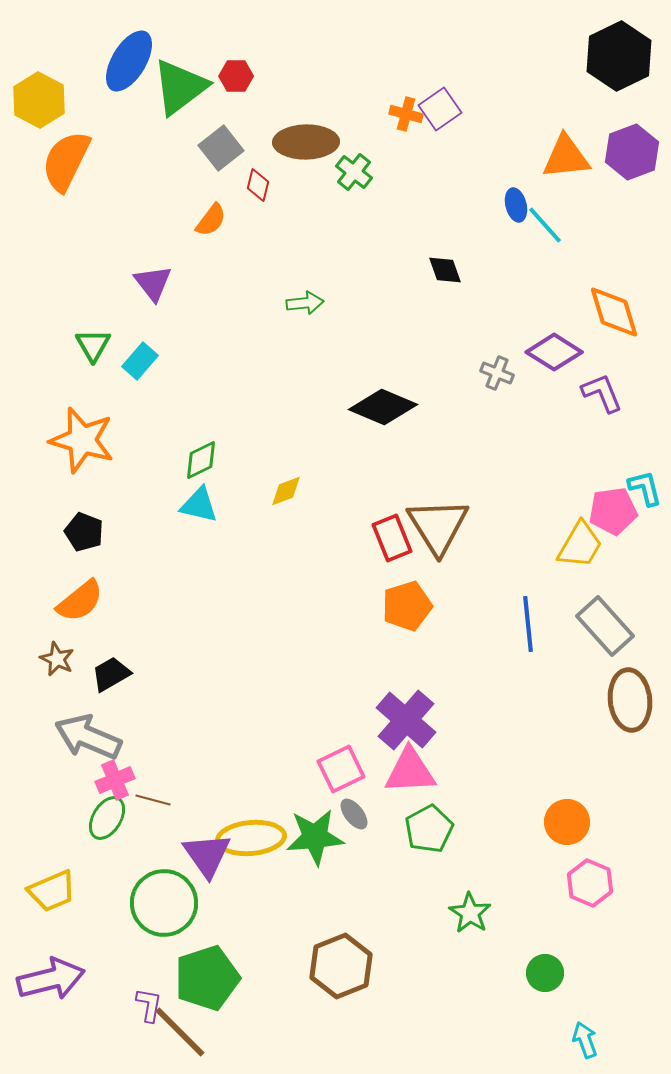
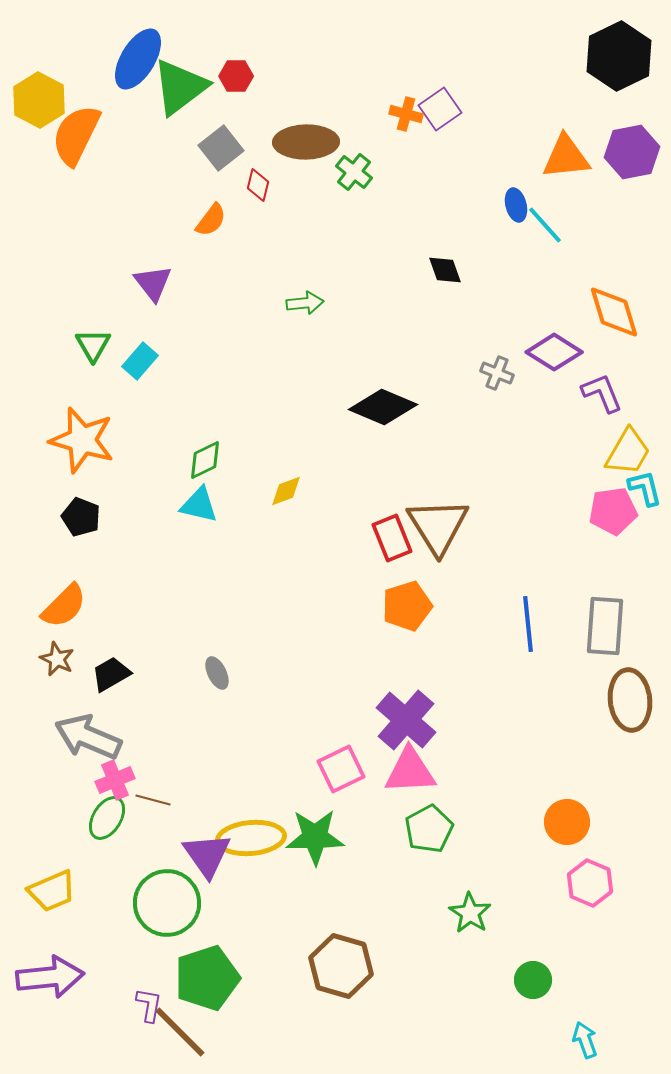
blue ellipse at (129, 61): moved 9 px right, 2 px up
purple hexagon at (632, 152): rotated 10 degrees clockwise
orange semicircle at (66, 161): moved 10 px right, 26 px up
green diamond at (201, 460): moved 4 px right
black pentagon at (84, 532): moved 3 px left, 15 px up
yellow trapezoid at (580, 545): moved 48 px right, 93 px up
orange semicircle at (80, 601): moved 16 px left, 5 px down; rotated 6 degrees counterclockwise
gray rectangle at (605, 626): rotated 46 degrees clockwise
gray ellipse at (354, 814): moved 137 px left, 141 px up; rotated 12 degrees clockwise
green star at (315, 837): rotated 4 degrees clockwise
green circle at (164, 903): moved 3 px right
brown hexagon at (341, 966): rotated 22 degrees counterclockwise
green circle at (545, 973): moved 12 px left, 7 px down
purple arrow at (51, 979): moved 1 px left, 2 px up; rotated 8 degrees clockwise
